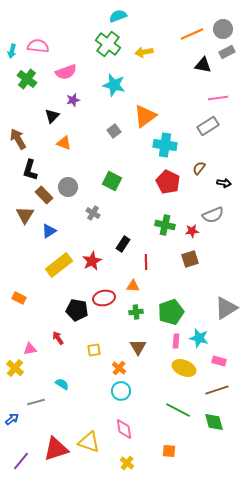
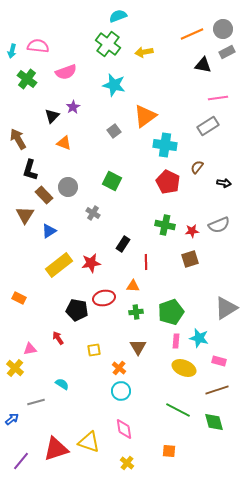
purple star at (73, 100): moved 7 px down; rotated 16 degrees counterclockwise
brown semicircle at (199, 168): moved 2 px left, 1 px up
gray semicircle at (213, 215): moved 6 px right, 10 px down
red star at (92, 261): moved 1 px left, 2 px down; rotated 18 degrees clockwise
